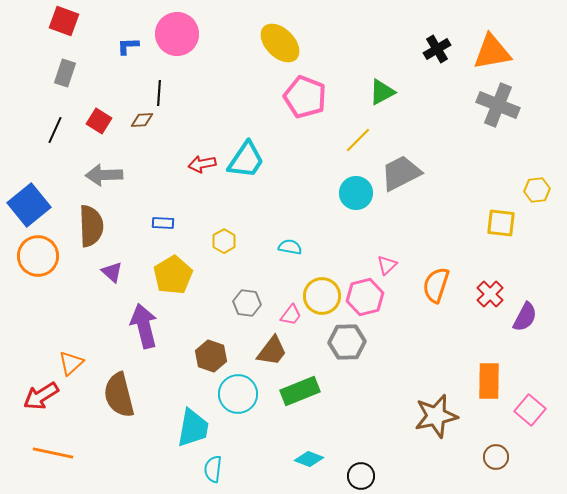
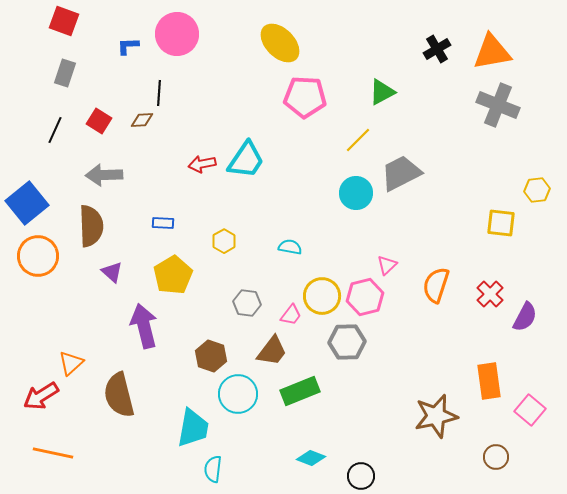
pink pentagon at (305, 97): rotated 18 degrees counterclockwise
blue square at (29, 205): moved 2 px left, 2 px up
orange rectangle at (489, 381): rotated 9 degrees counterclockwise
cyan diamond at (309, 459): moved 2 px right, 1 px up
